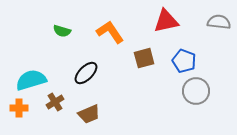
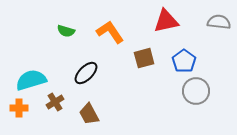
green semicircle: moved 4 px right
blue pentagon: rotated 15 degrees clockwise
brown trapezoid: rotated 85 degrees clockwise
